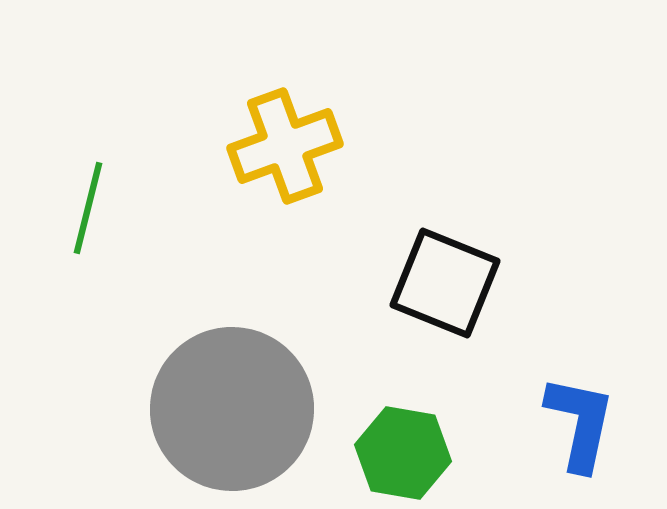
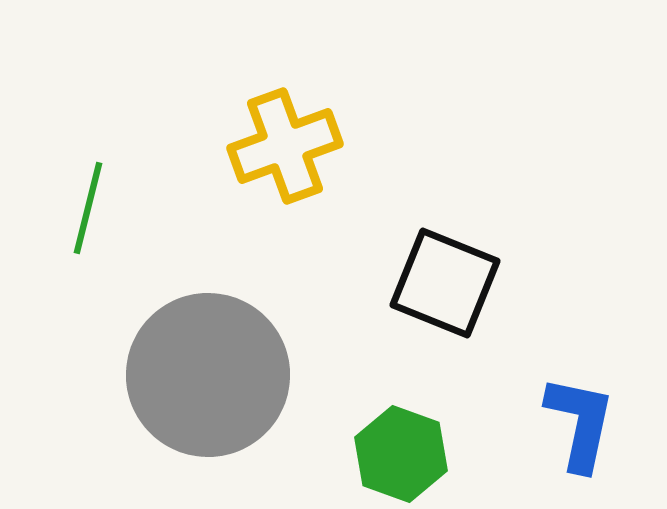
gray circle: moved 24 px left, 34 px up
green hexagon: moved 2 px left, 1 px down; rotated 10 degrees clockwise
